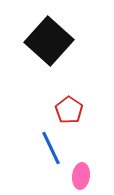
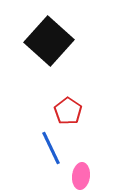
red pentagon: moved 1 px left, 1 px down
